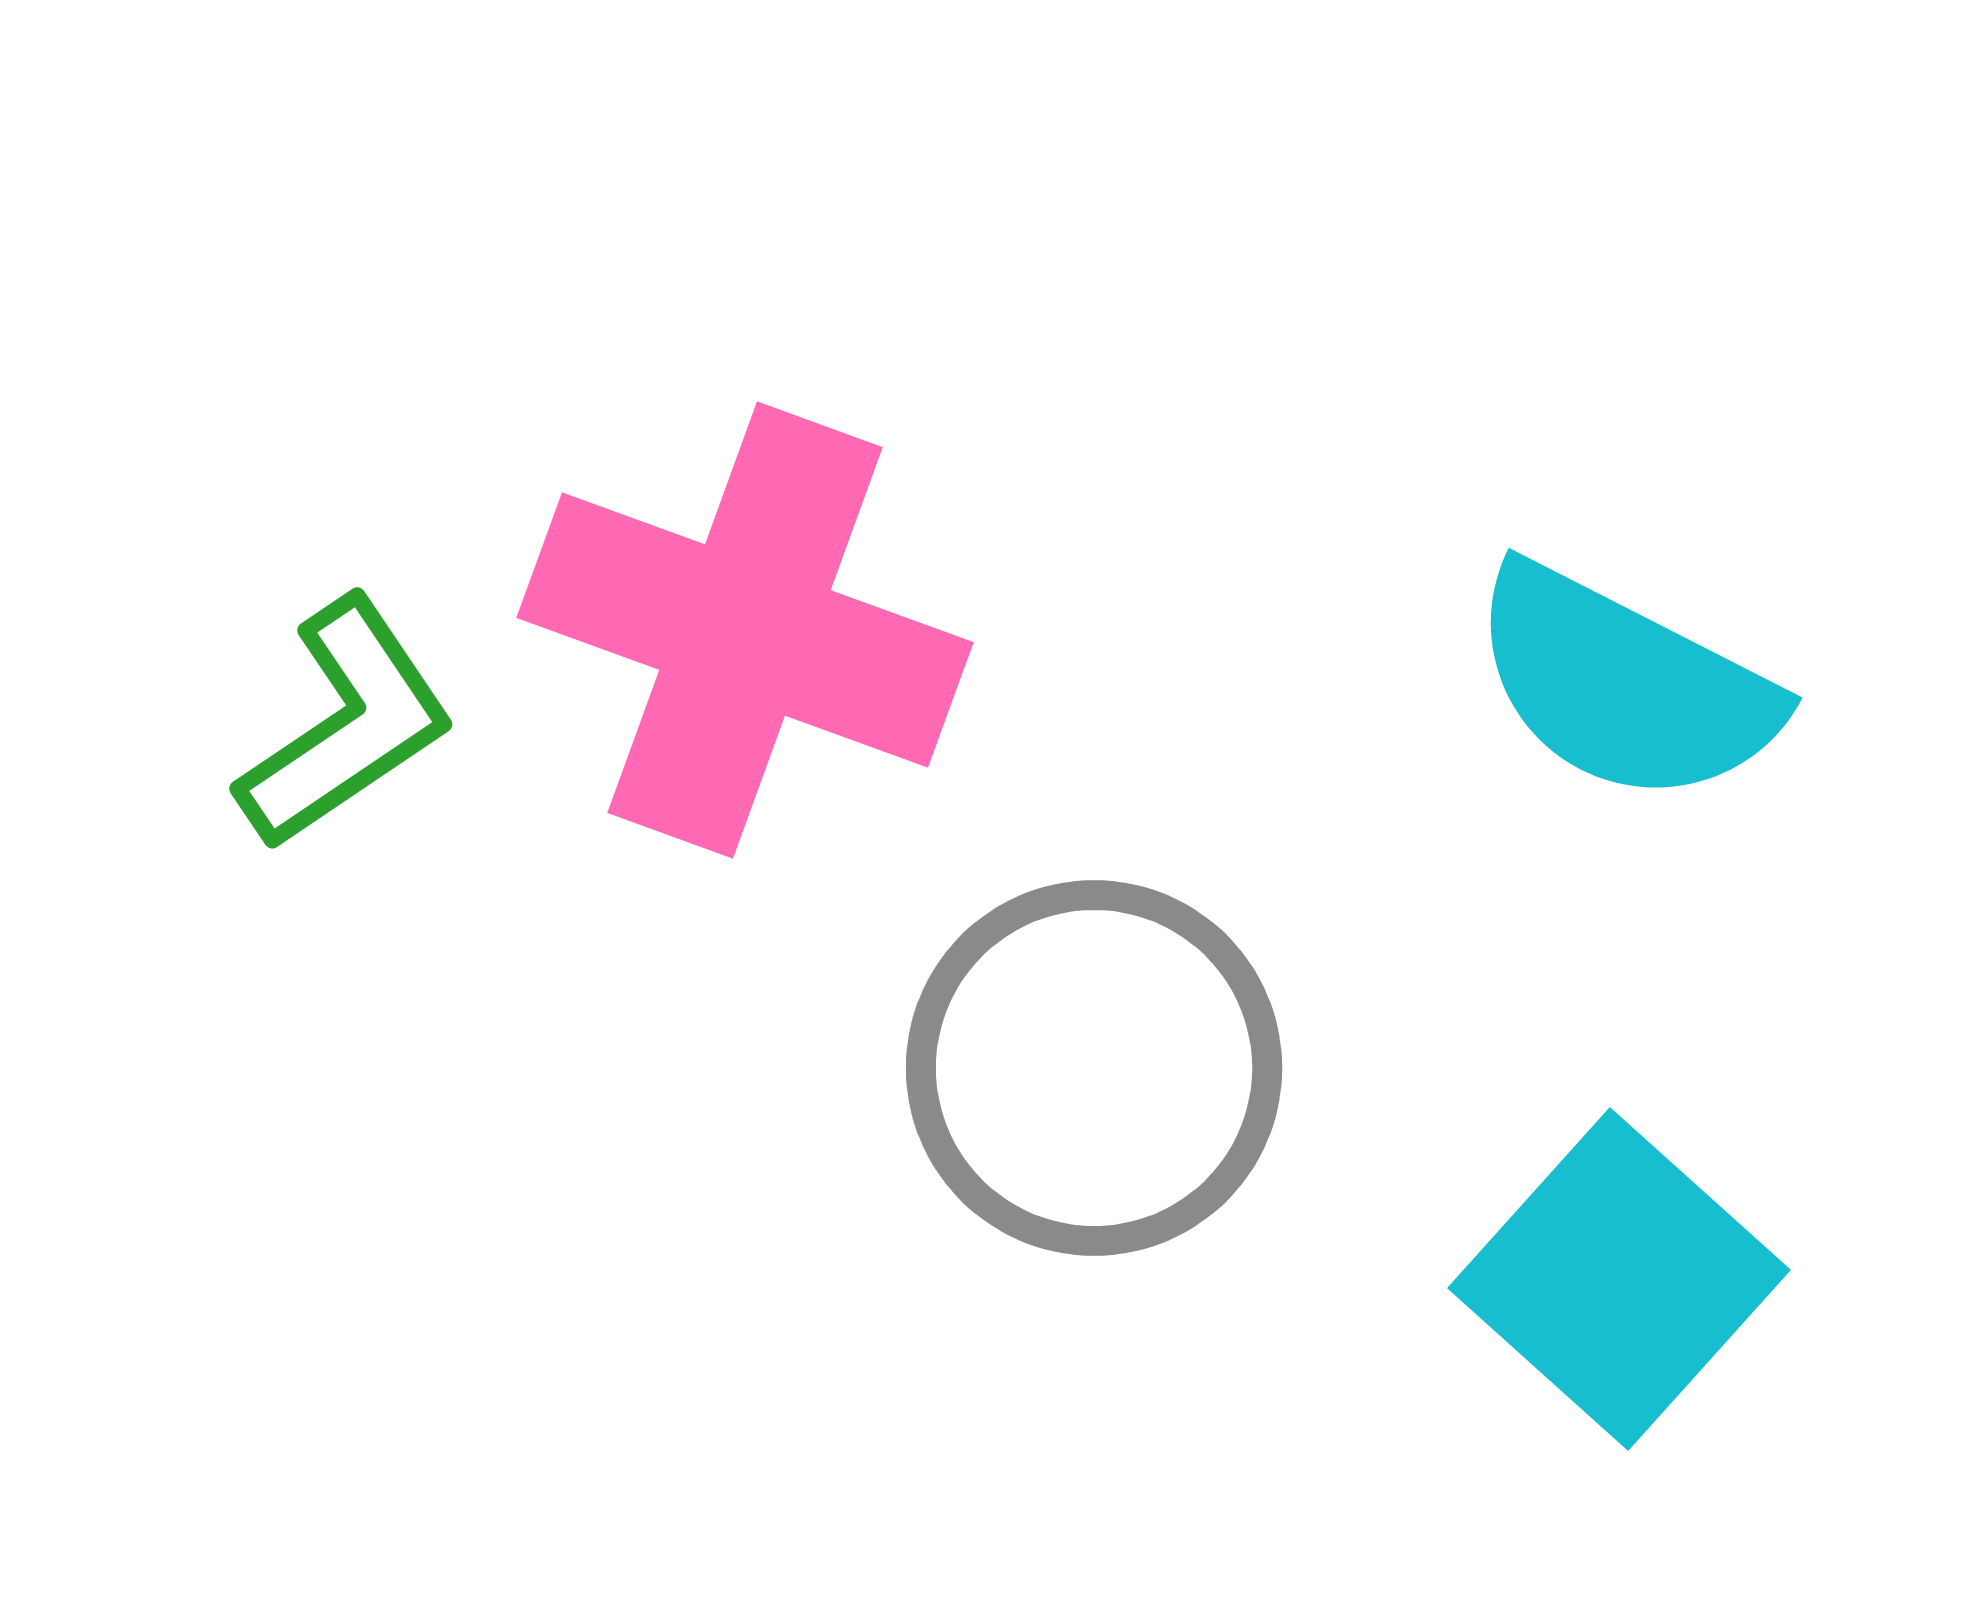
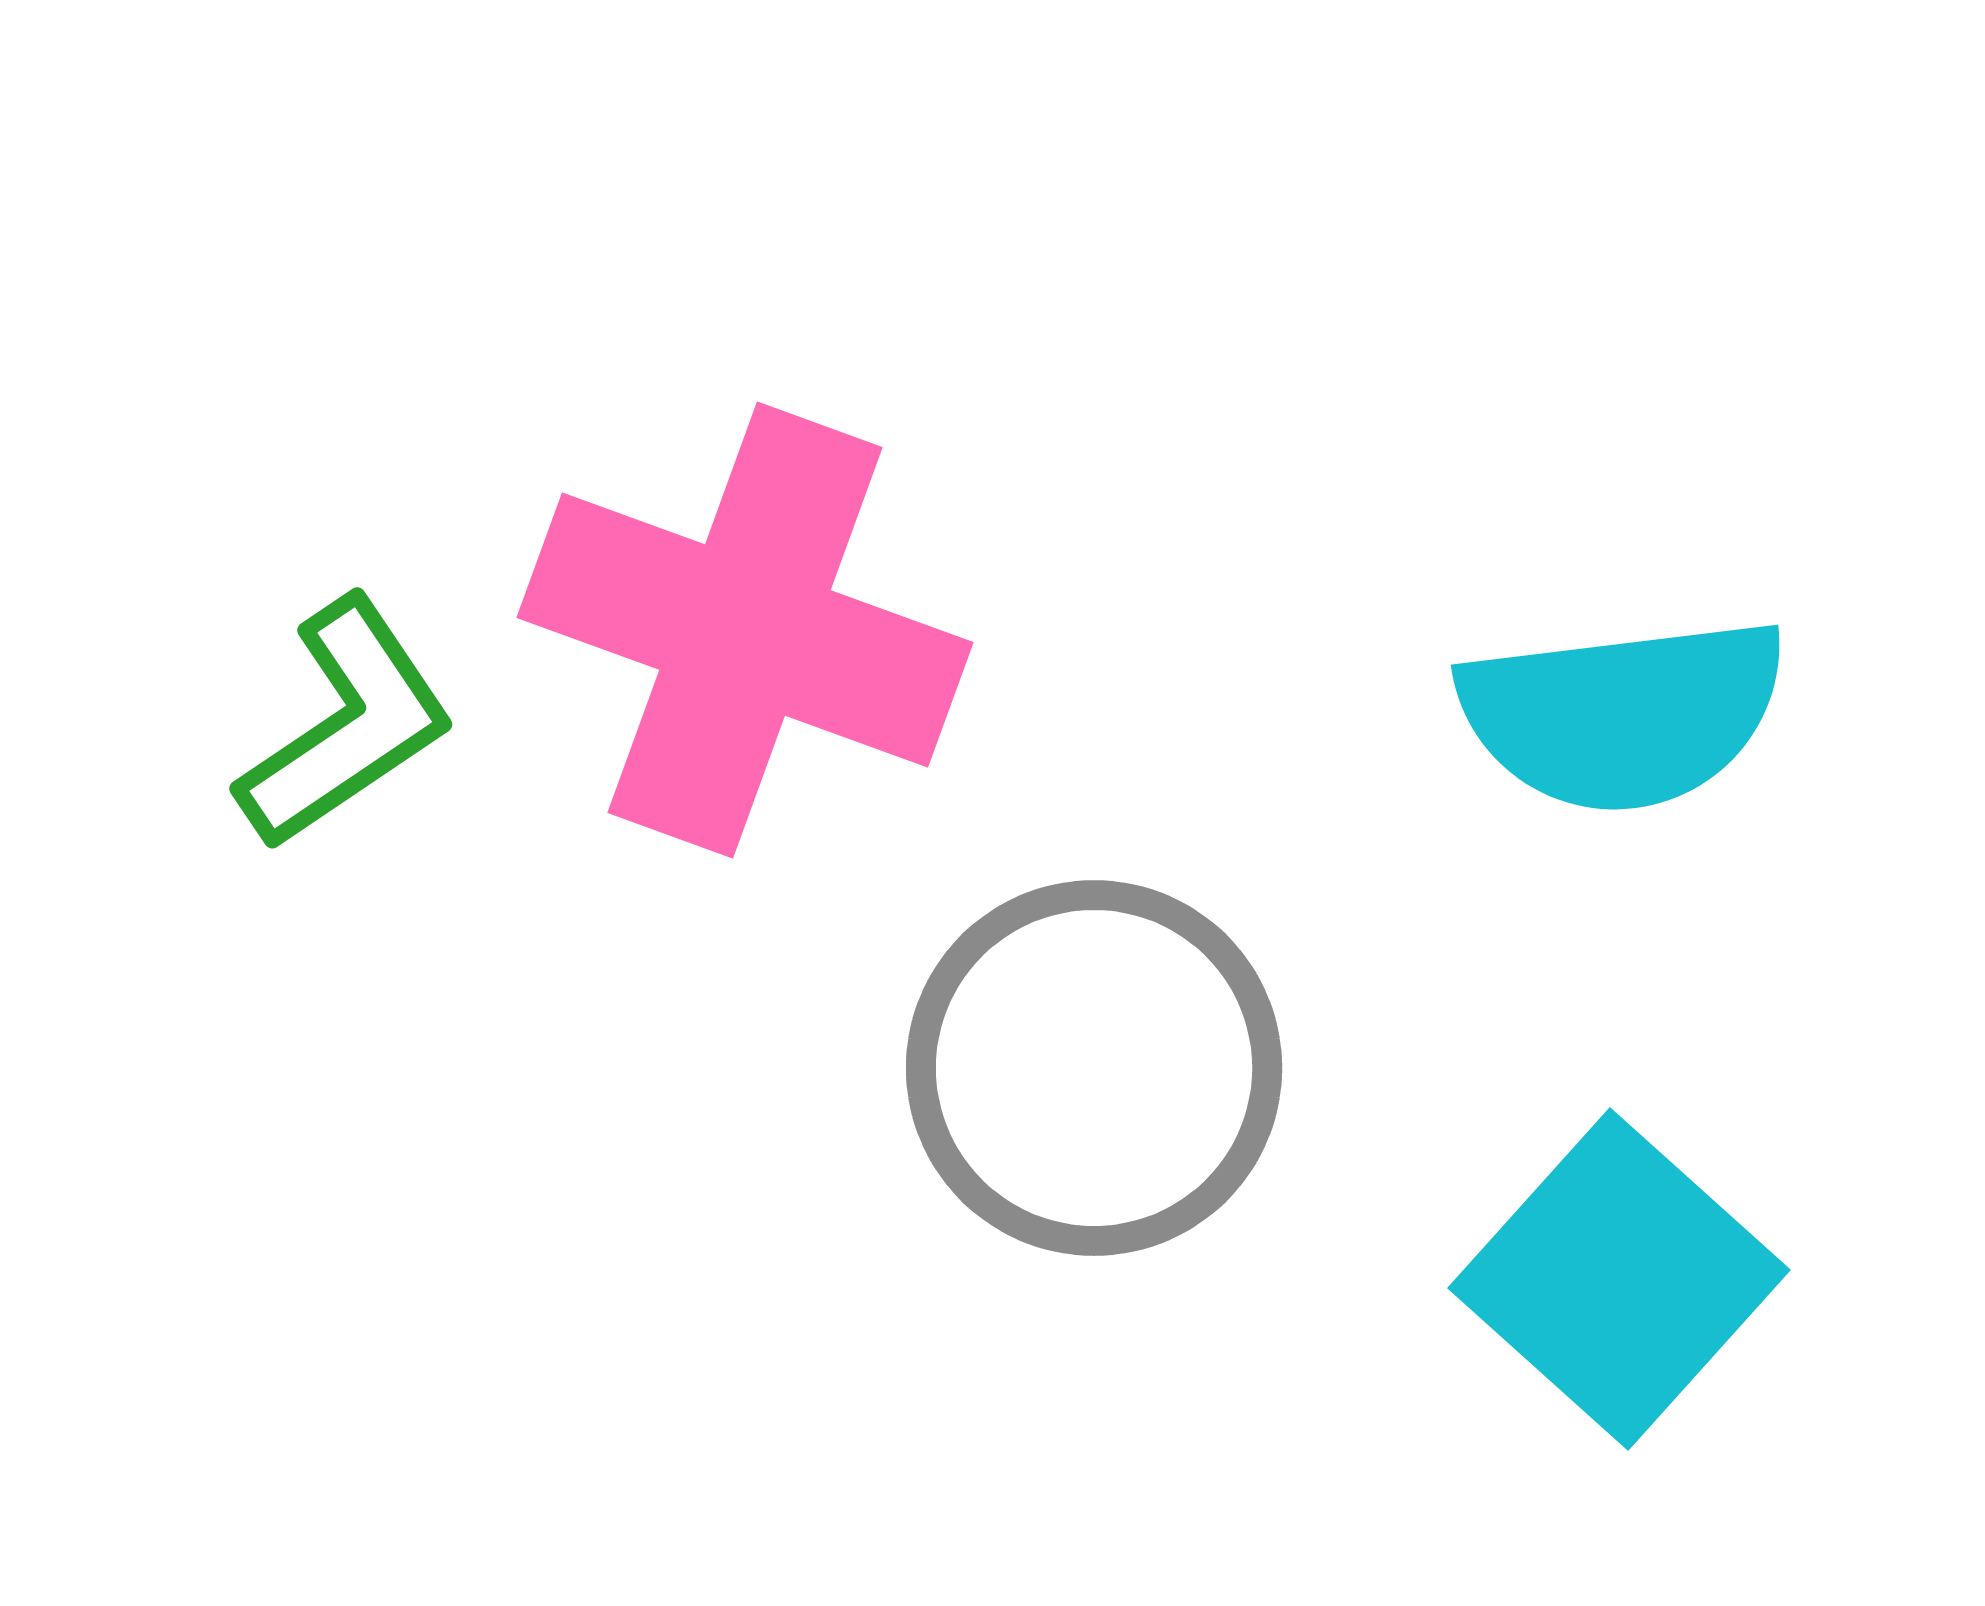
cyan semicircle: moved 1 px left, 29 px down; rotated 34 degrees counterclockwise
